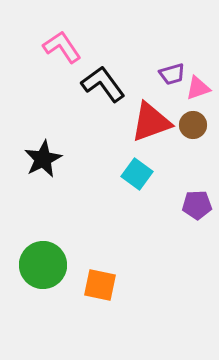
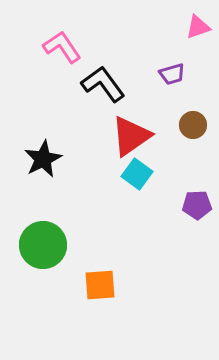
pink triangle: moved 61 px up
red triangle: moved 20 px left, 14 px down; rotated 15 degrees counterclockwise
green circle: moved 20 px up
orange square: rotated 16 degrees counterclockwise
